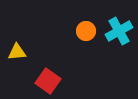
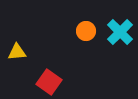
cyan cross: moved 1 px right, 1 px down; rotated 16 degrees counterclockwise
red square: moved 1 px right, 1 px down
